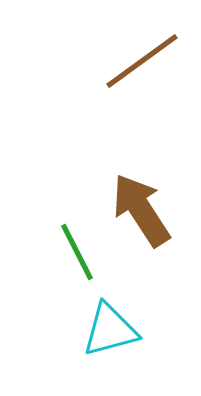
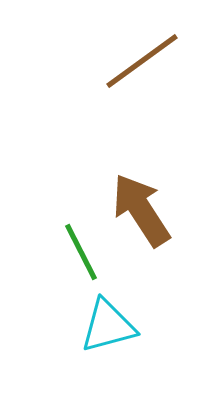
green line: moved 4 px right
cyan triangle: moved 2 px left, 4 px up
